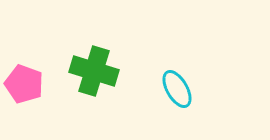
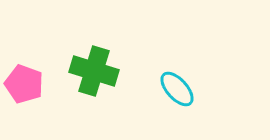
cyan ellipse: rotated 12 degrees counterclockwise
